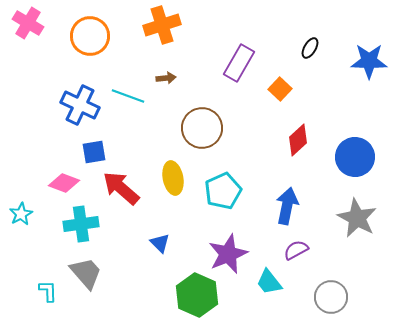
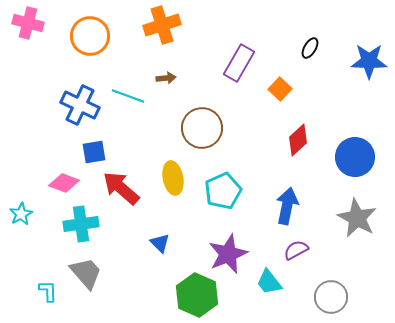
pink cross: rotated 16 degrees counterclockwise
